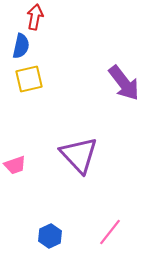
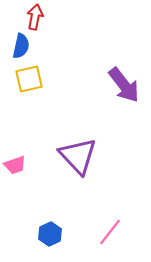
purple arrow: moved 2 px down
purple triangle: moved 1 px left, 1 px down
blue hexagon: moved 2 px up
